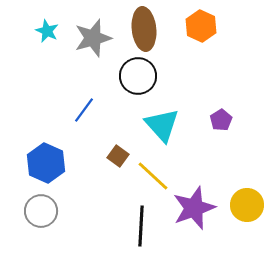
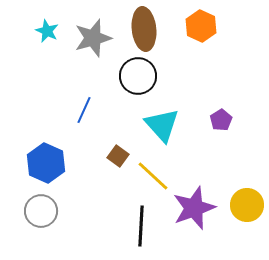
blue line: rotated 12 degrees counterclockwise
